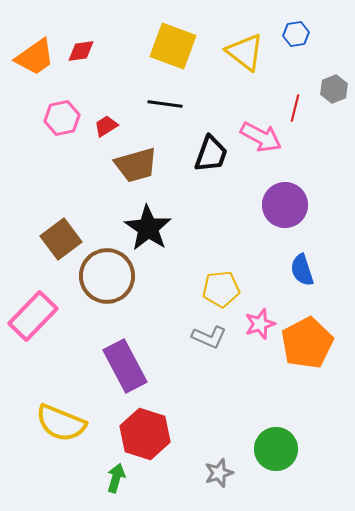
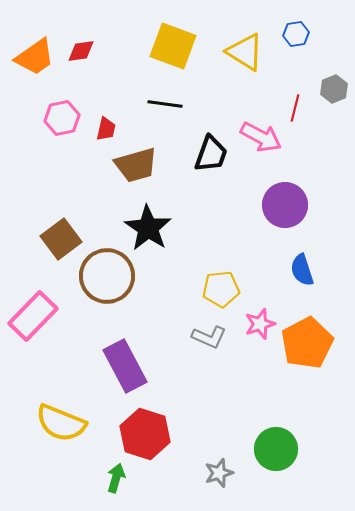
yellow triangle: rotated 6 degrees counterclockwise
red trapezoid: moved 3 px down; rotated 135 degrees clockwise
